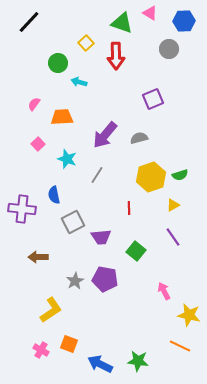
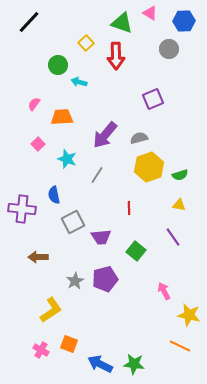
green circle: moved 2 px down
yellow hexagon: moved 2 px left, 10 px up
yellow triangle: moved 6 px right; rotated 40 degrees clockwise
purple pentagon: rotated 25 degrees counterclockwise
green star: moved 4 px left, 3 px down
